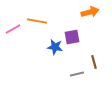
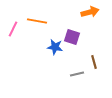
pink line: rotated 35 degrees counterclockwise
purple square: rotated 28 degrees clockwise
